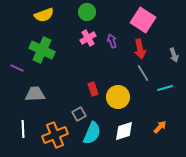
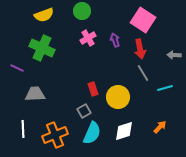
green circle: moved 5 px left, 1 px up
purple arrow: moved 3 px right, 1 px up
green cross: moved 2 px up
gray arrow: rotated 112 degrees clockwise
gray square: moved 5 px right, 3 px up
